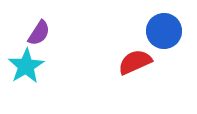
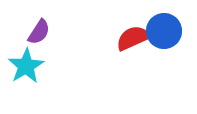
purple semicircle: moved 1 px up
red semicircle: moved 2 px left, 24 px up
